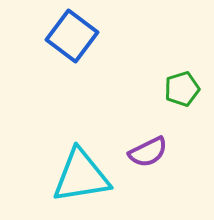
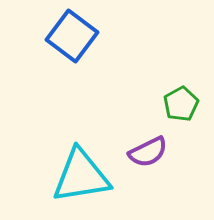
green pentagon: moved 1 px left, 15 px down; rotated 12 degrees counterclockwise
